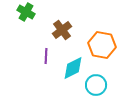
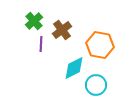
green cross: moved 8 px right, 9 px down; rotated 18 degrees clockwise
orange hexagon: moved 2 px left
purple line: moved 5 px left, 12 px up
cyan diamond: moved 1 px right
